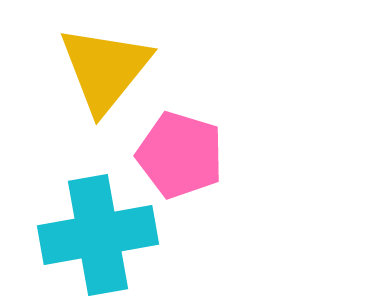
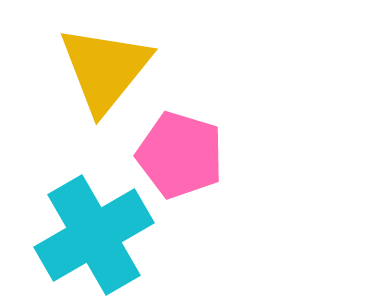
cyan cross: moved 4 px left; rotated 20 degrees counterclockwise
